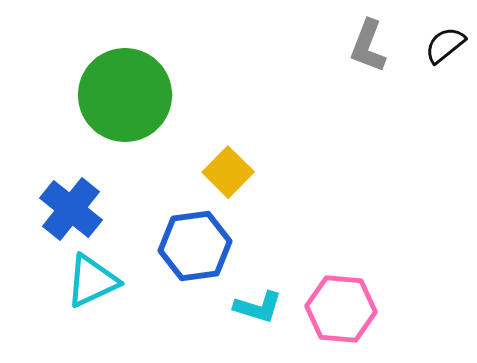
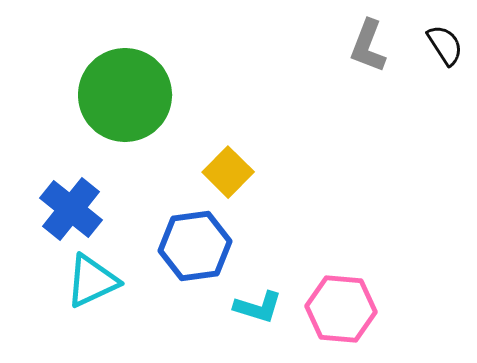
black semicircle: rotated 96 degrees clockwise
